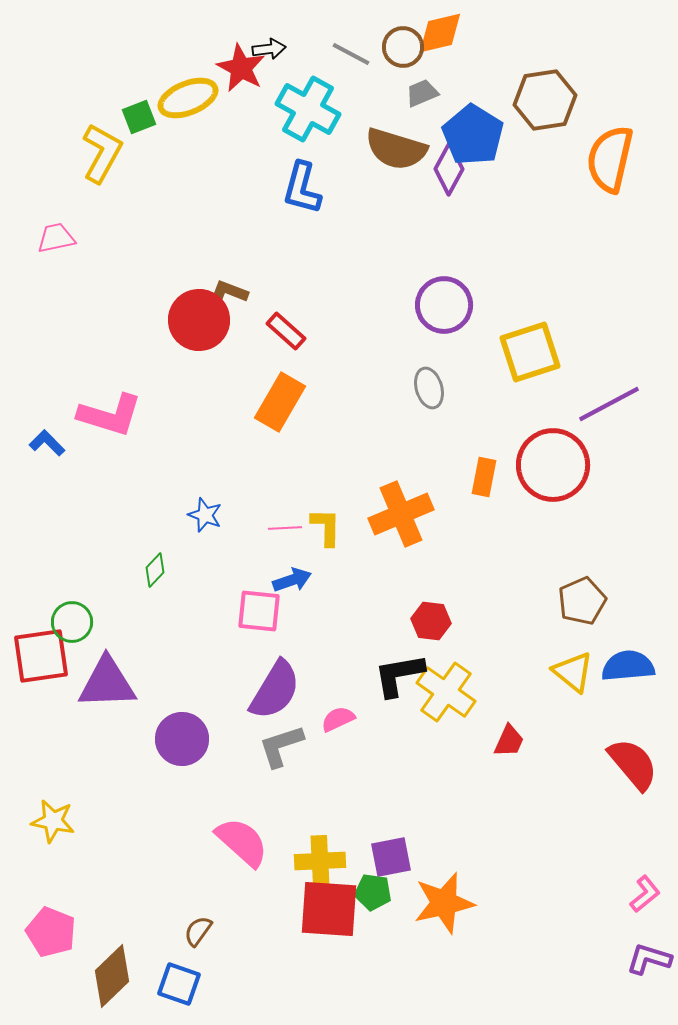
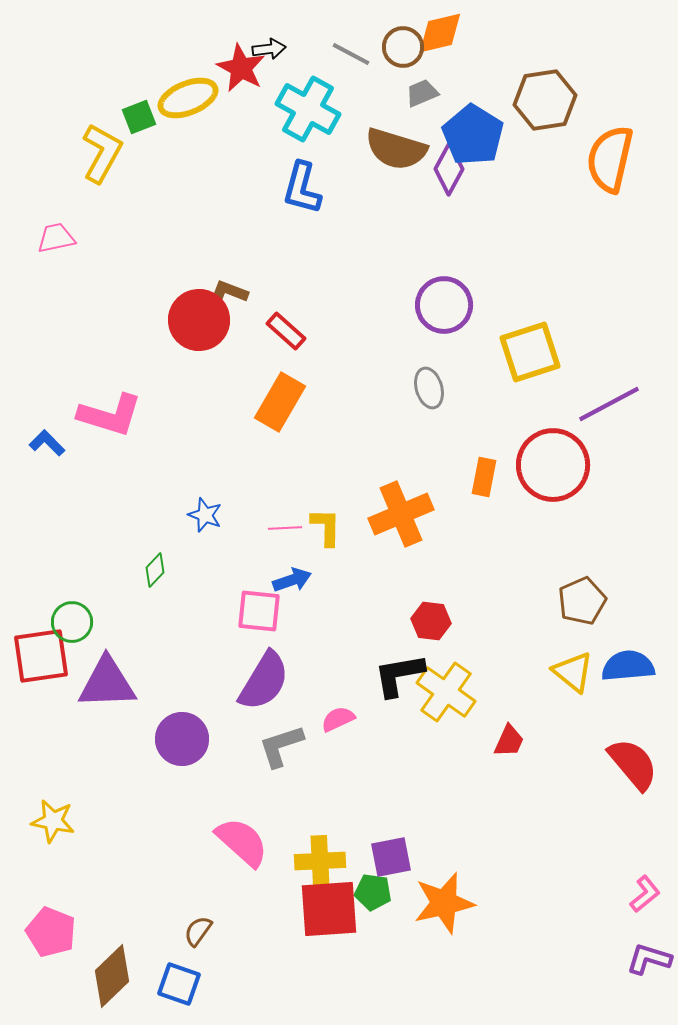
purple semicircle at (275, 690): moved 11 px left, 9 px up
red square at (329, 909): rotated 8 degrees counterclockwise
